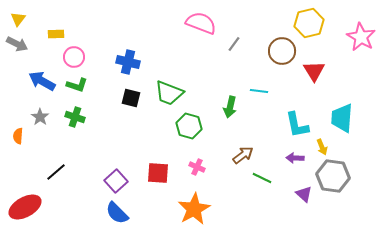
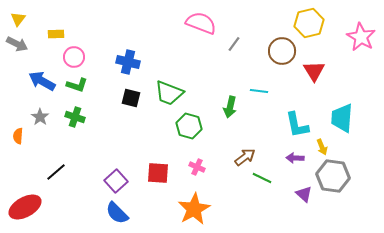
brown arrow: moved 2 px right, 2 px down
